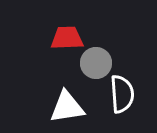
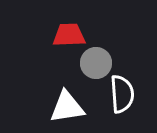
red trapezoid: moved 2 px right, 3 px up
